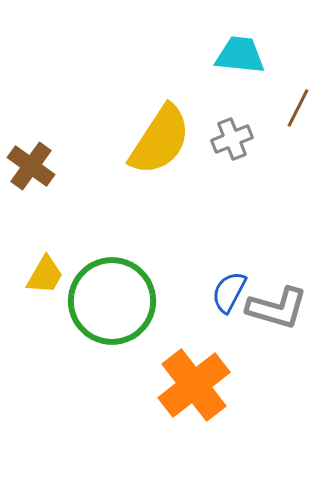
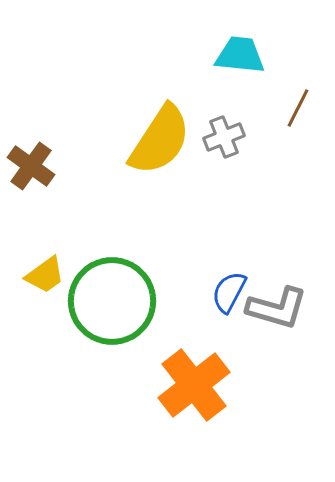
gray cross: moved 8 px left, 2 px up
yellow trapezoid: rotated 24 degrees clockwise
